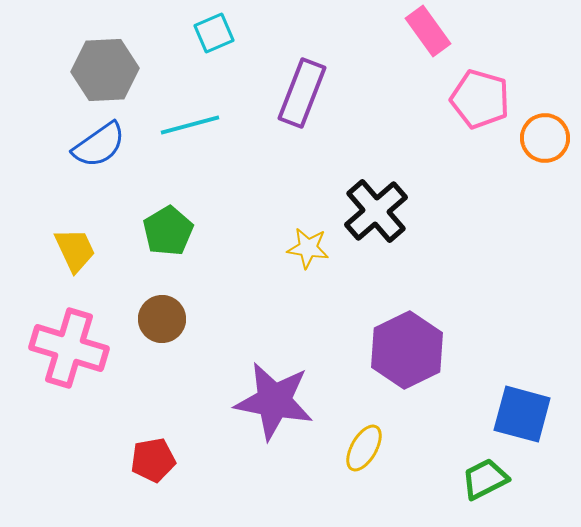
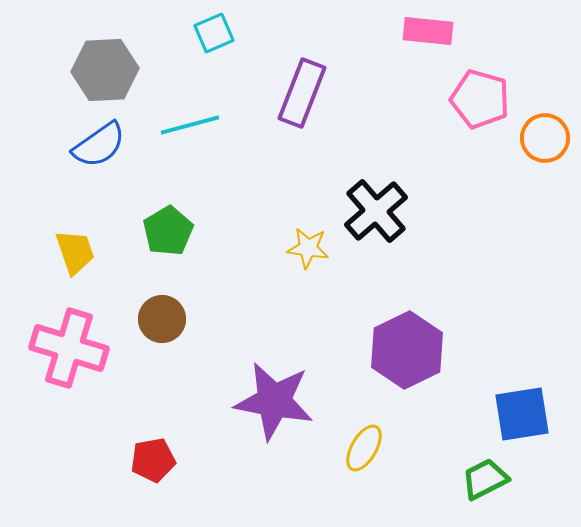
pink rectangle: rotated 48 degrees counterclockwise
yellow trapezoid: moved 2 px down; rotated 6 degrees clockwise
blue square: rotated 24 degrees counterclockwise
